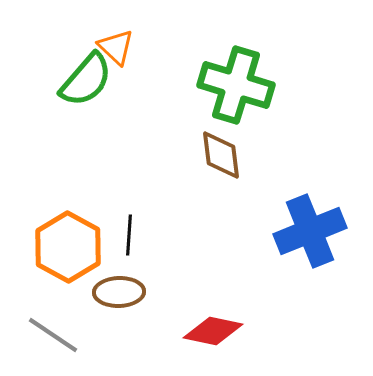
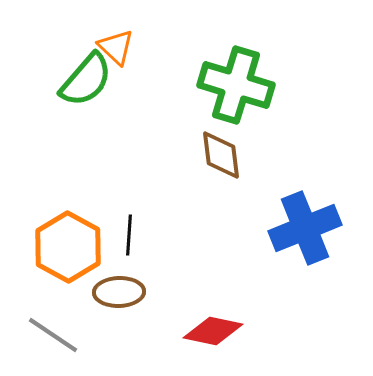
blue cross: moved 5 px left, 3 px up
